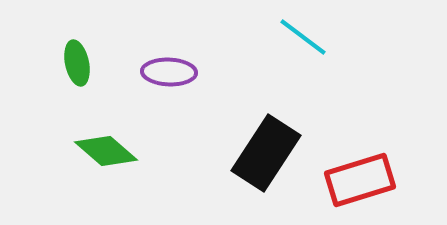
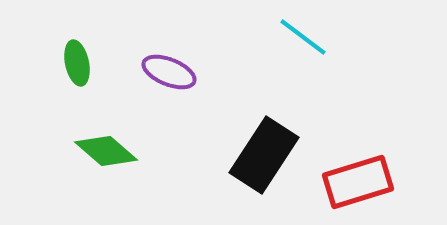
purple ellipse: rotated 20 degrees clockwise
black rectangle: moved 2 px left, 2 px down
red rectangle: moved 2 px left, 2 px down
